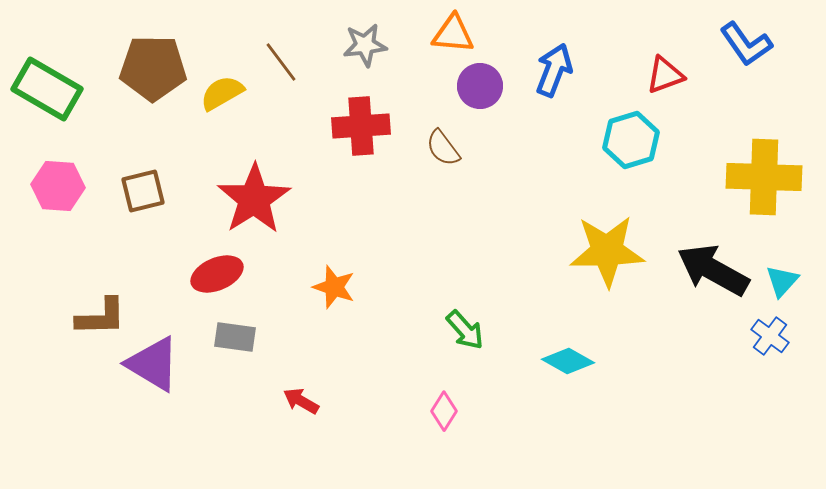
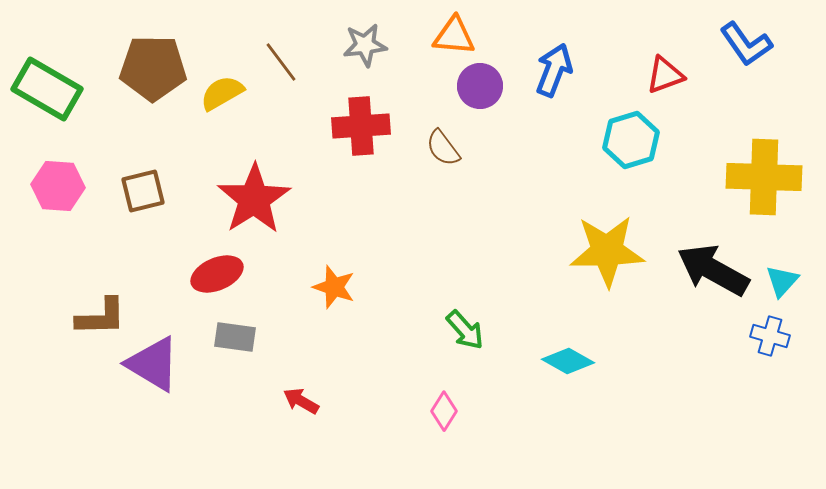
orange triangle: moved 1 px right, 2 px down
blue cross: rotated 21 degrees counterclockwise
